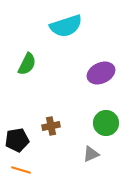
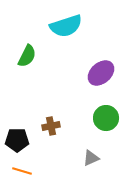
green semicircle: moved 8 px up
purple ellipse: rotated 16 degrees counterclockwise
green circle: moved 5 px up
black pentagon: rotated 10 degrees clockwise
gray triangle: moved 4 px down
orange line: moved 1 px right, 1 px down
